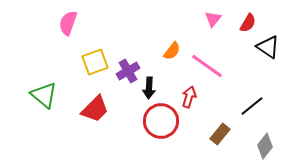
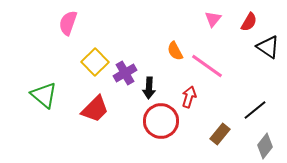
red semicircle: moved 1 px right, 1 px up
orange semicircle: moved 3 px right; rotated 114 degrees clockwise
yellow square: rotated 24 degrees counterclockwise
purple cross: moved 3 px left, 2 px down
black line: moved 3 px right, 4 px down
